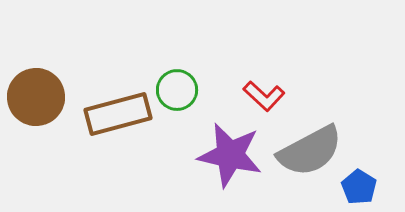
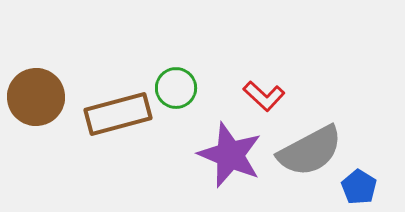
green circle: moved 1 px left, 2 px up
purple star: rotated 10 degrees clockwise
